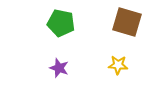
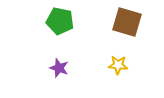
green pentagon: moved 1 px left, 2 px up
